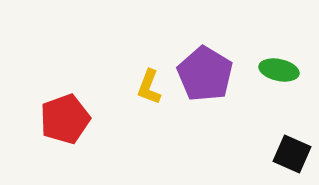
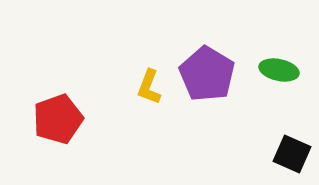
purple pentagon: moved 2 px right
red pentagon: moved 7 px left
